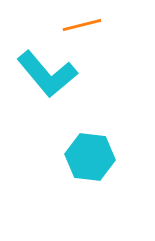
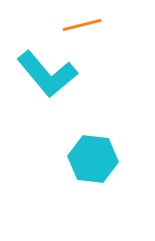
cyan hexagon: moved 3 px right, 2 px down
